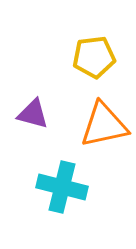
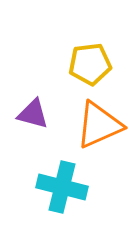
yellow pentagon: moved 4 px left, 7 px down
orange triangle: moved 5 px left; rotated 12 degrees counterclockwise
